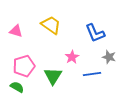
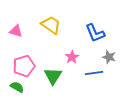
blue line: moved 2 px right, 1 px up
